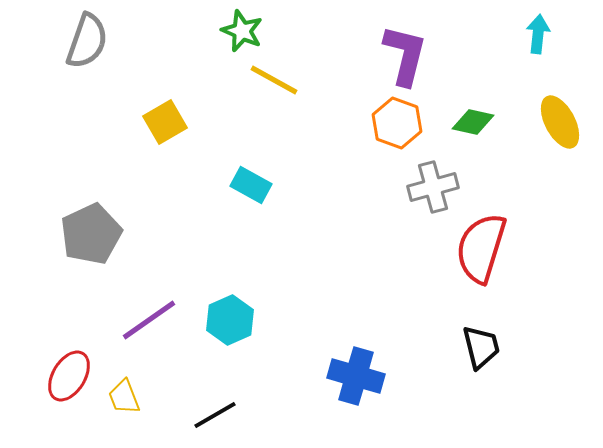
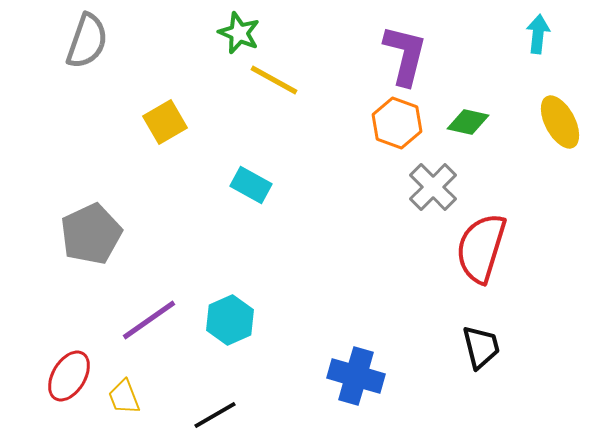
green star: moved 3 px left, 2 px down
green diamond: moved 5 px left
gray cross: rotated 30 degrees counterclockwise
